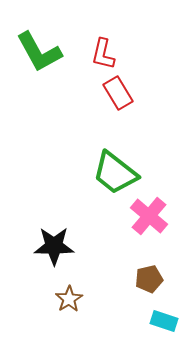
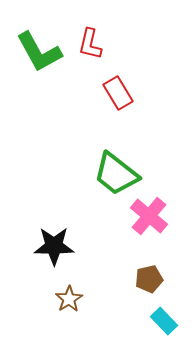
red L-shape: moved 13 px left, 10 px up
green trapezoid: moved 1 px right, 1 px down
cyan rectangle: rotated 28 degrees clockwise
